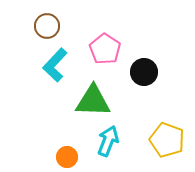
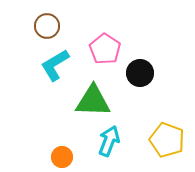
cyan L-shape: rotated 16 degrees clockwise
black circle: moved 4 px left, 1 px down
cyan arrow: moved 1 px right
orange circle: moved 5 px left
